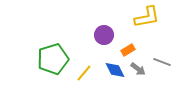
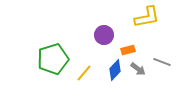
orange rectangle: rotated 16 degrees clockwise
blue diamond: rotated 70 degrees clockwise
